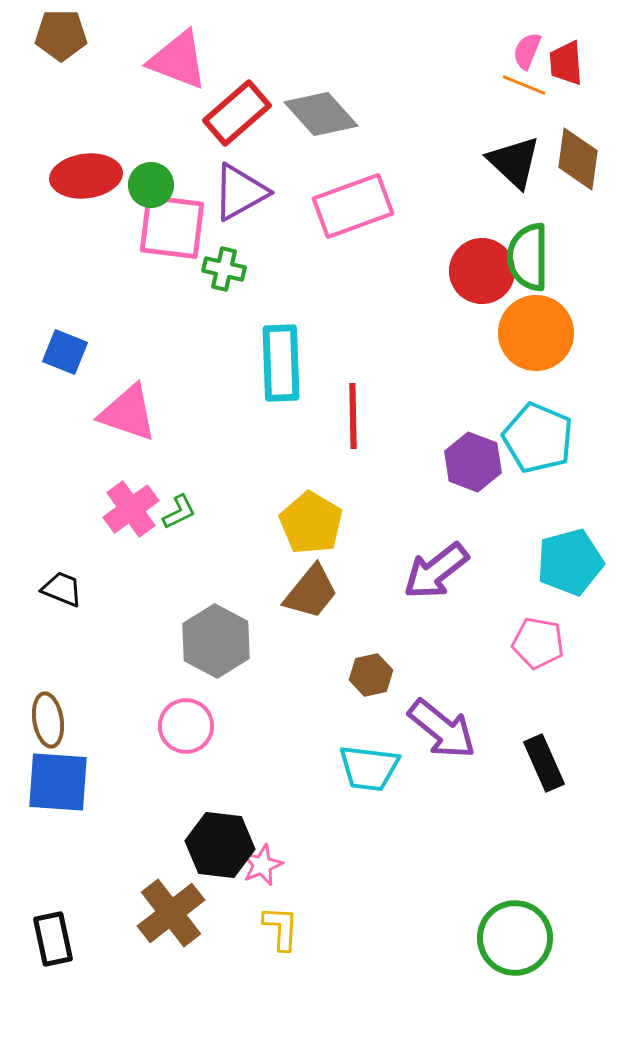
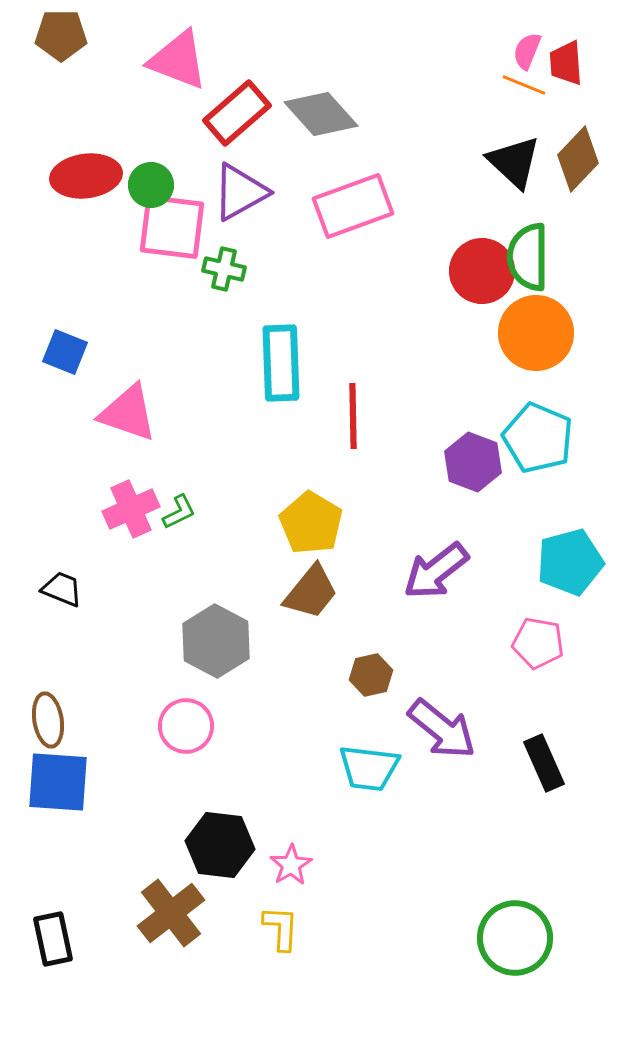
brown diamond at (578, 159): rotated 36 degrees clockwise
pink cross at (131, 509): rotated 12 degrees clockwise
pink star at (262, 865): moved 29 px right; rotated 9 degrees counterclockwise
